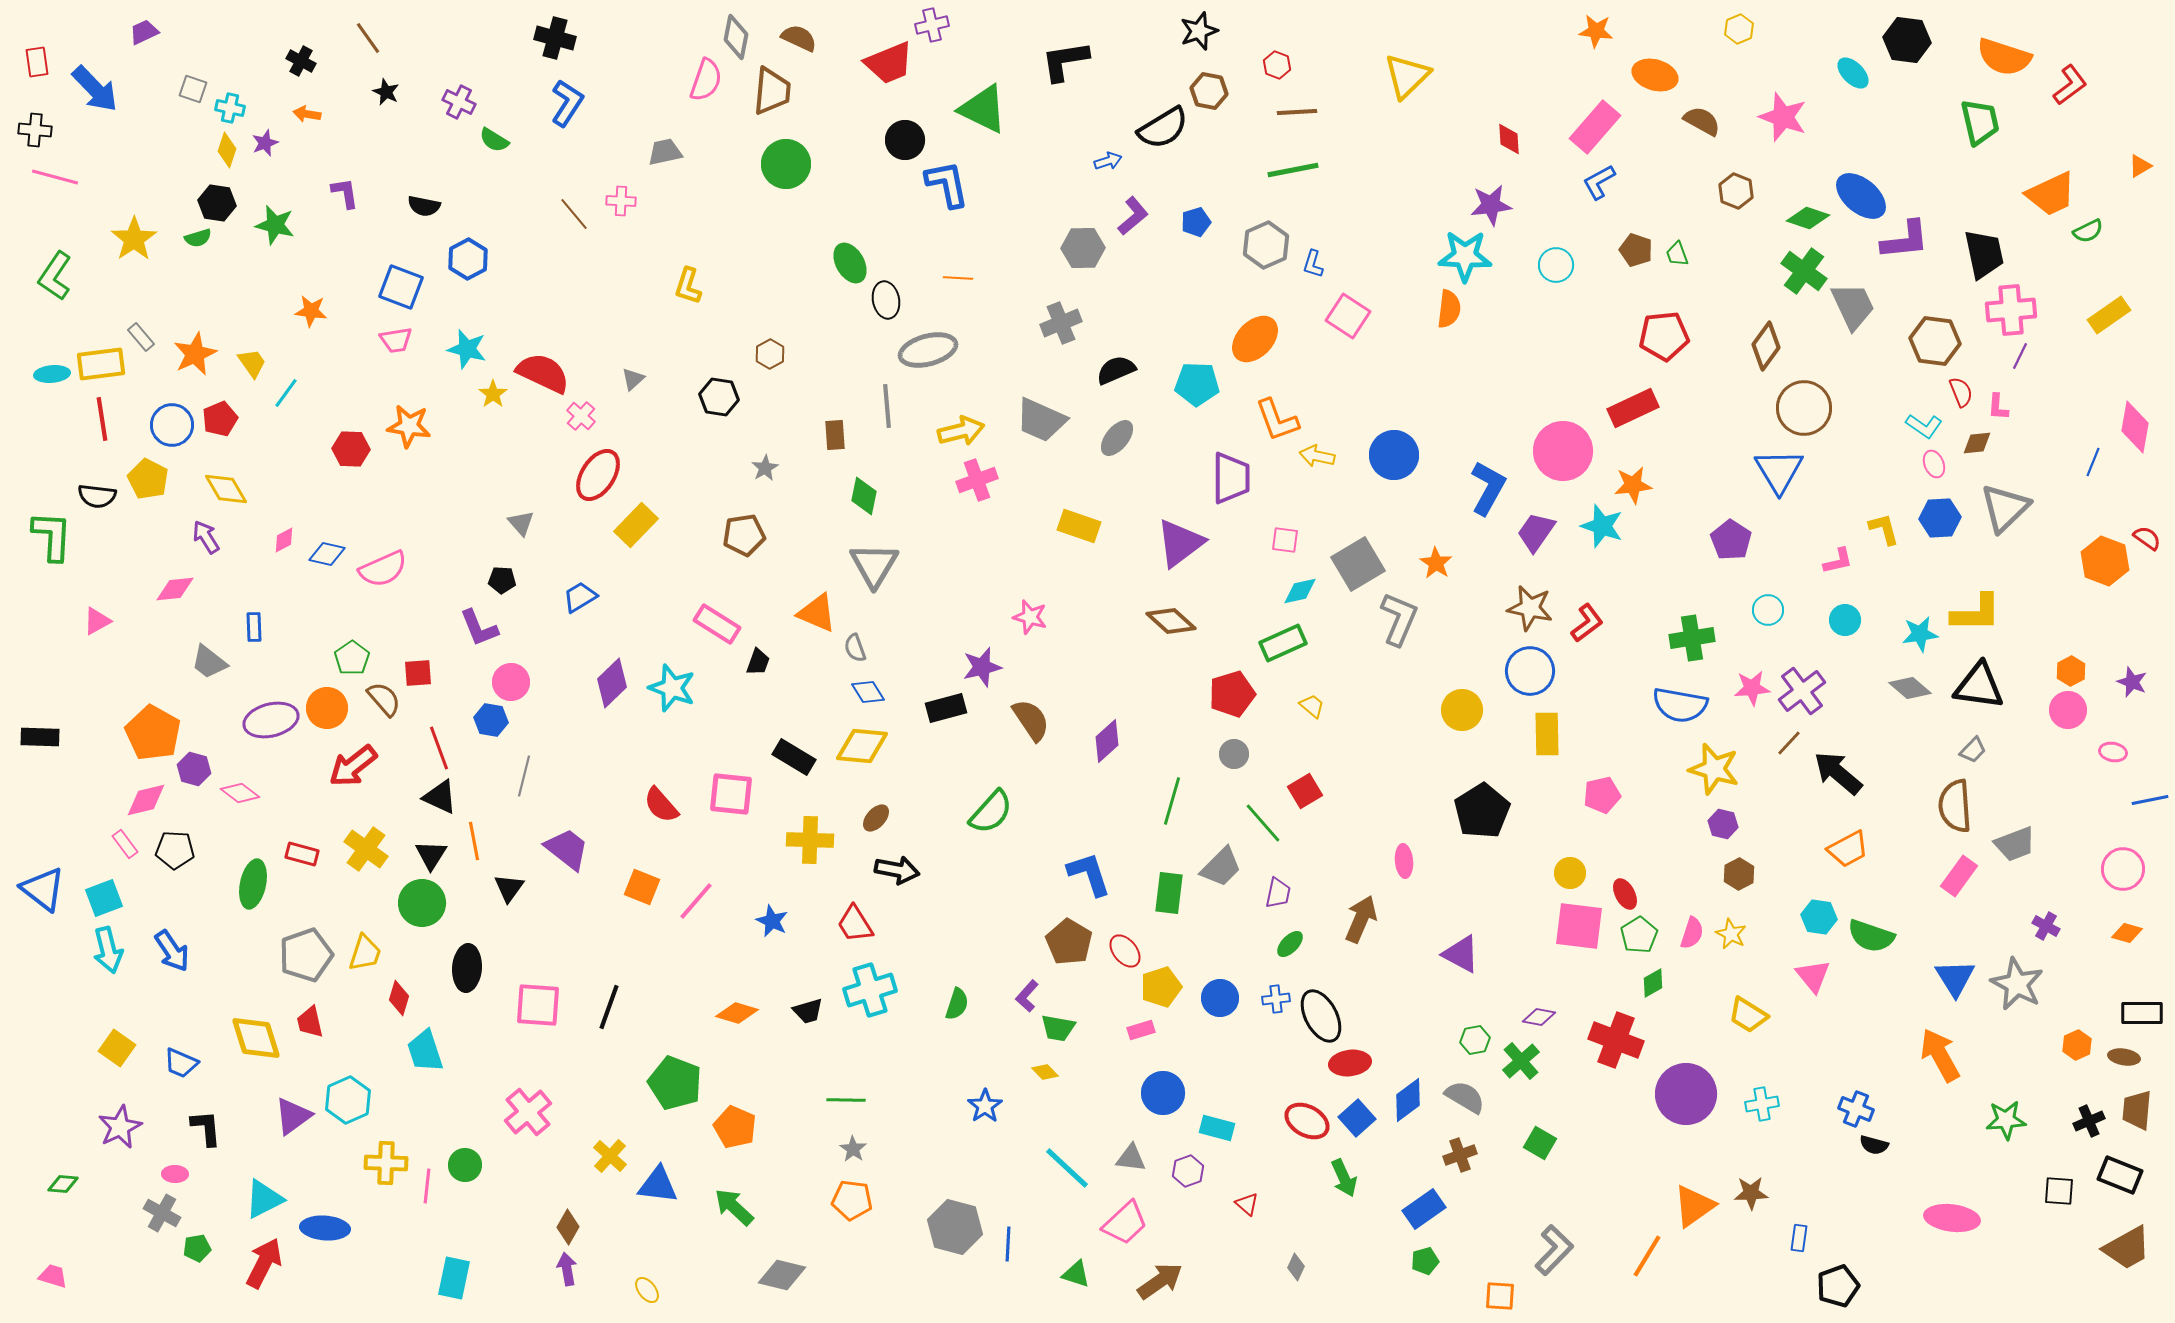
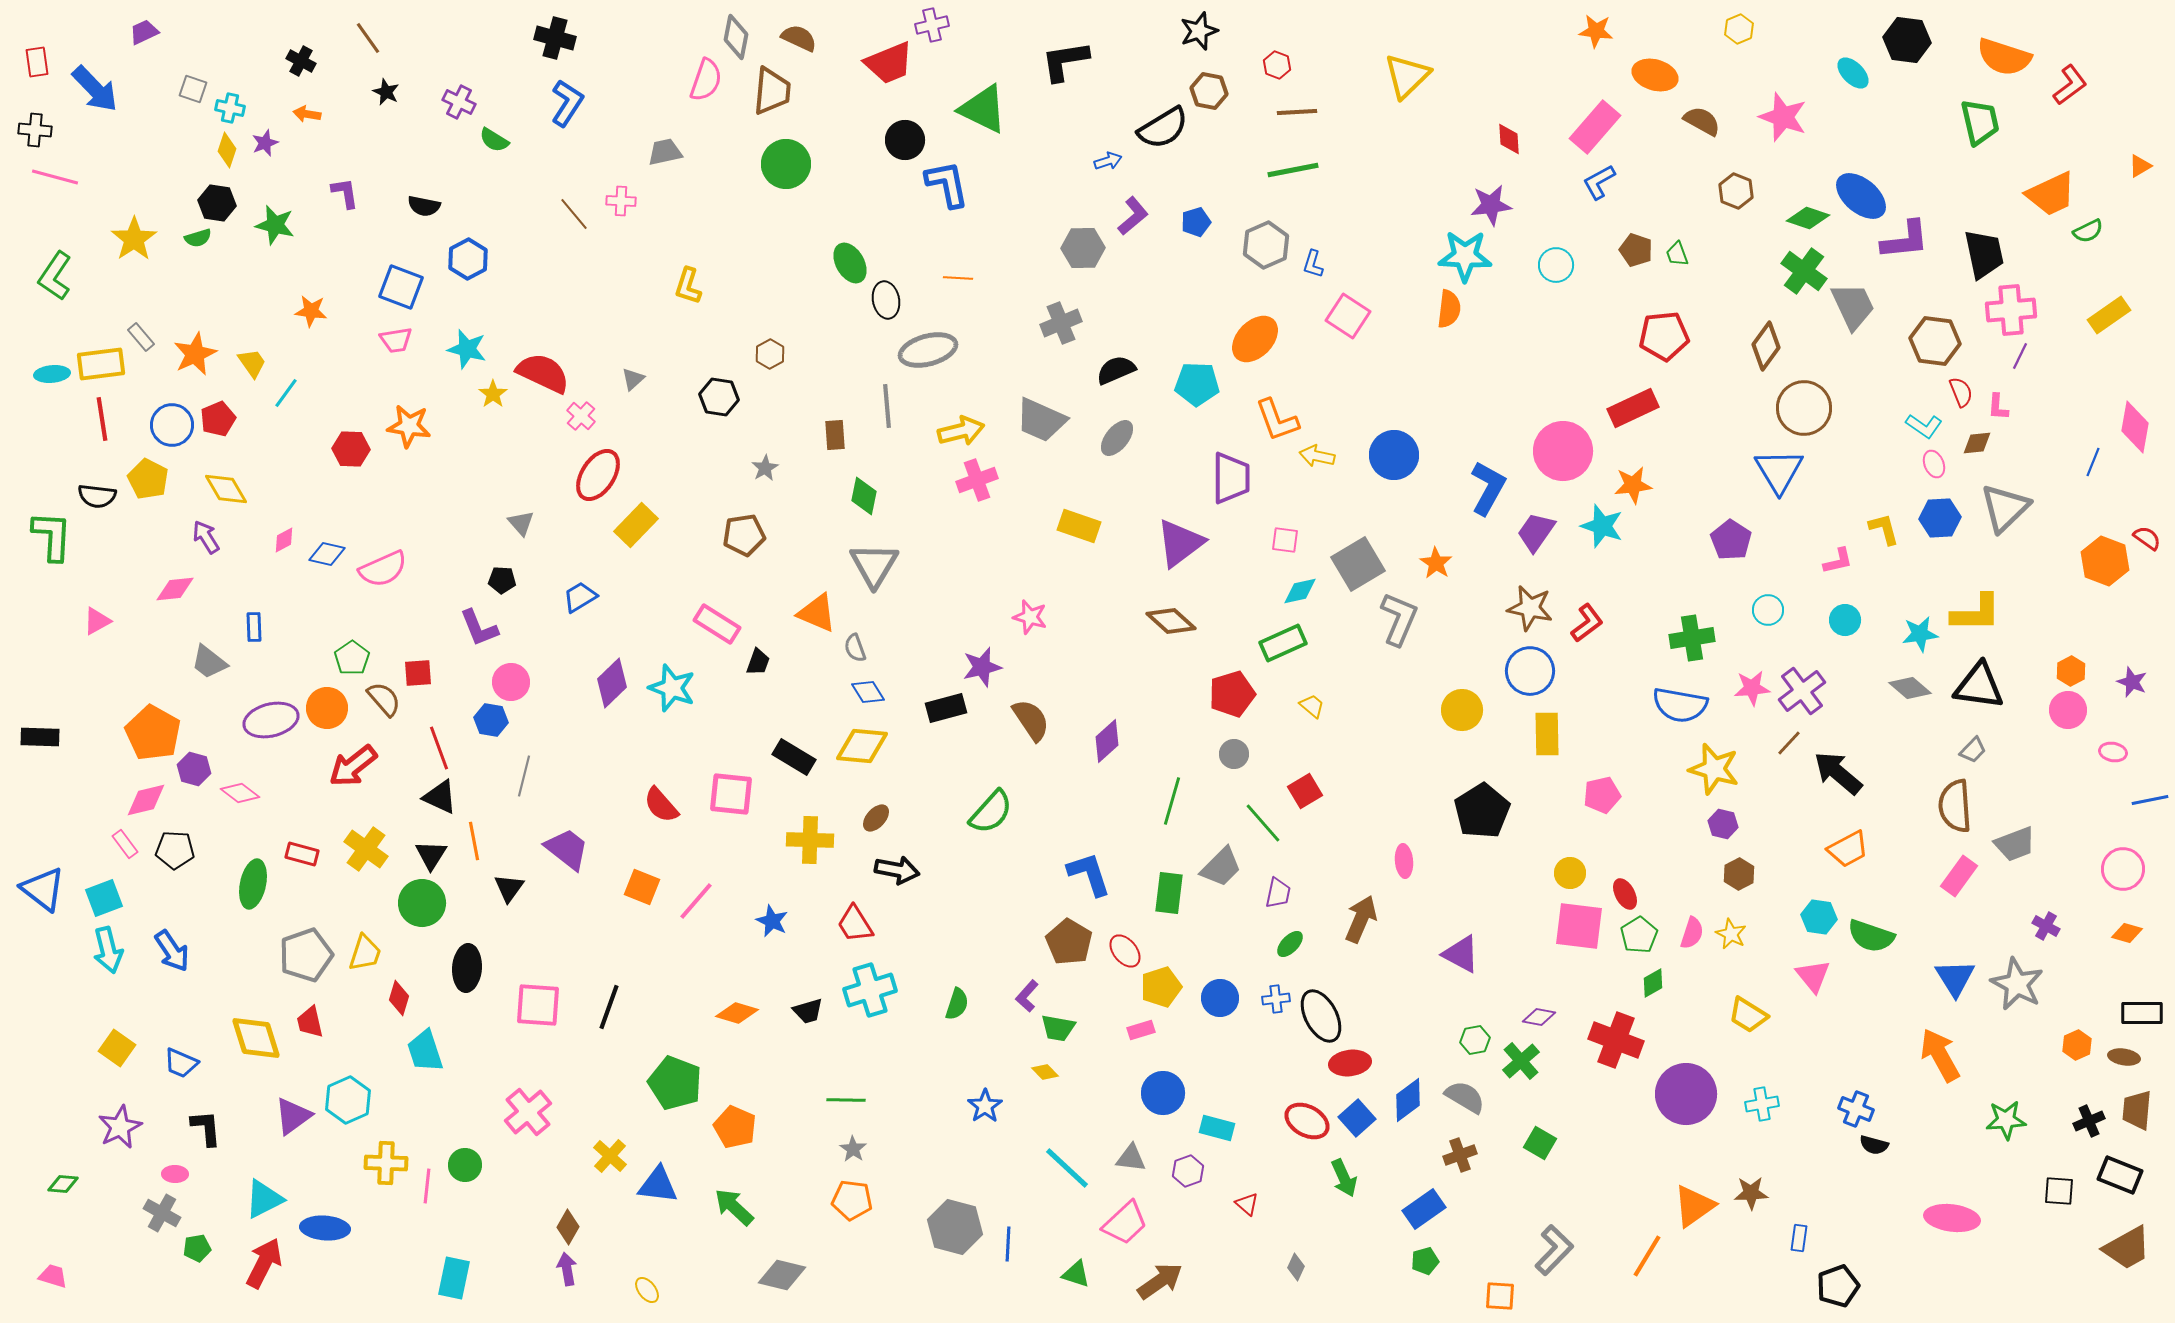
red pentagon at (220, 419): moved 2 px left
